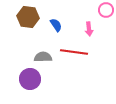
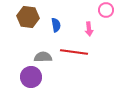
blue semicircle: rotated 24 degrees clockwise
purple circle: moved 1 px right, 2 px up
